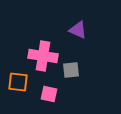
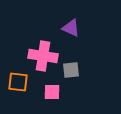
purple triangle: moved 7 px left, 2 px up
pink square: moved 3 px right, 2 px up; rotated 12 degrees counterclockwise
